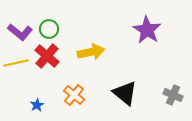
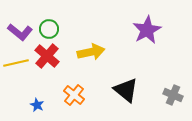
purple star: rotated 12 degrees clockwise
black triangle: moved 1 px right, 3 px up
blue star: rotated 16 degrees counterclockwise
